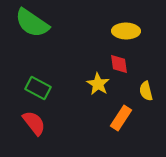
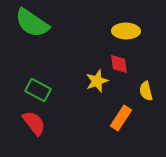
yellow star: moved 1 px left, 3 px up; rotated 20 degrees clockwise
green rectangle: moved 2 px down
